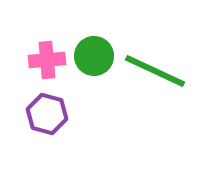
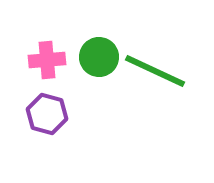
green circle: moved 5 px right, 1 px down
